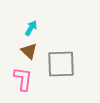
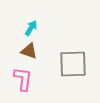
brown triangle: rotated 24 degrees counterclockwise
gray square: moved 12 px right
